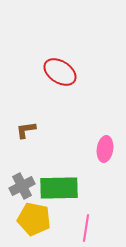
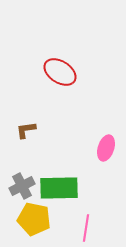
pink ellipse: moved 1 px right, 1 px up; rotated 10 degrees clockwise
